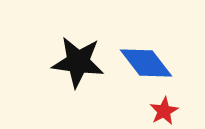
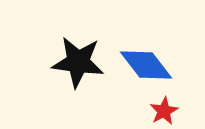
blue diamond: moved 2 px down
